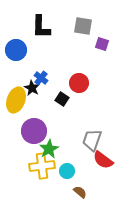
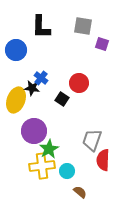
black star: rotated 21 degrees counterclockwise
red semicircle: rotated 55 degrees clockwise
